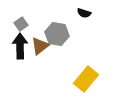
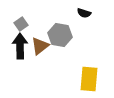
gray hexagon: moved 3 px right, 1 px down
yellow rectangle: moved 3 px right; rotated 35 degrees counterclockwise
